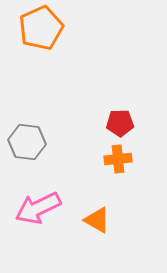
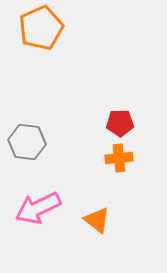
orange cross: moved 1 px right, 1 px up
orange triangle: rotated 8 degrees clockwise
